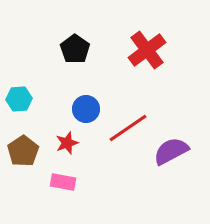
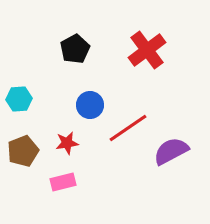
black pentagon: rotated 8 degrees clockwise
blue circle: moved 4 px right, 4 px up
red star: rotated 10 degrees clockwise
brown pentagon: rotated 12 degrees clockwise
pink rectangle: rotated 25 degrees counterclockwise
